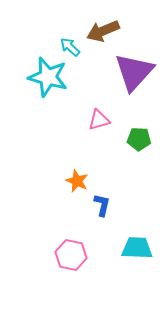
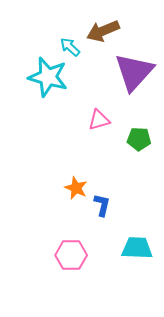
orange star: moved 1 px left, 7 px down
pink hexagon: rotated 12 degrees counterclockwise
